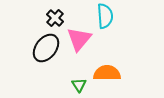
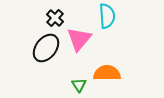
cyan semicircle: moved 2 px right
